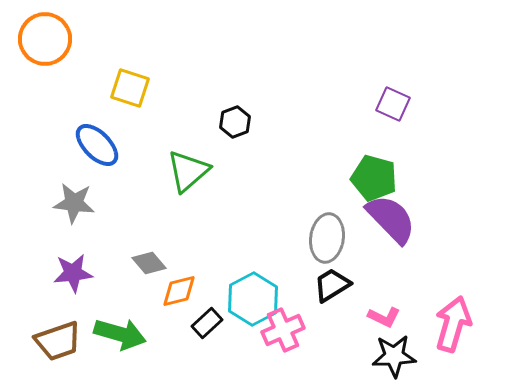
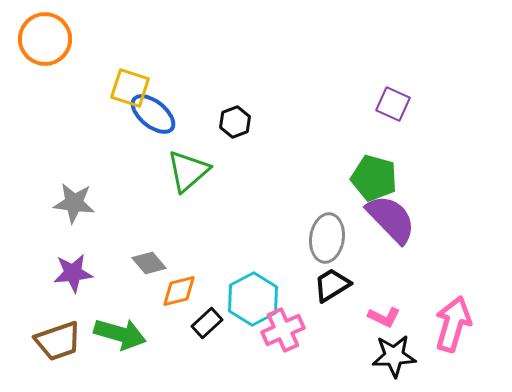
blue ellipse: moved 56 px right, 31 px up; rotated 6 degrees counterclockwise
